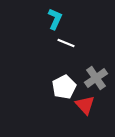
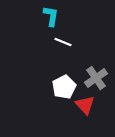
cyan L-shape: moved 4 px left, 3 px up; rotated 15 degrees counterclockwise
white line: moved 3 px left, 1 px up
